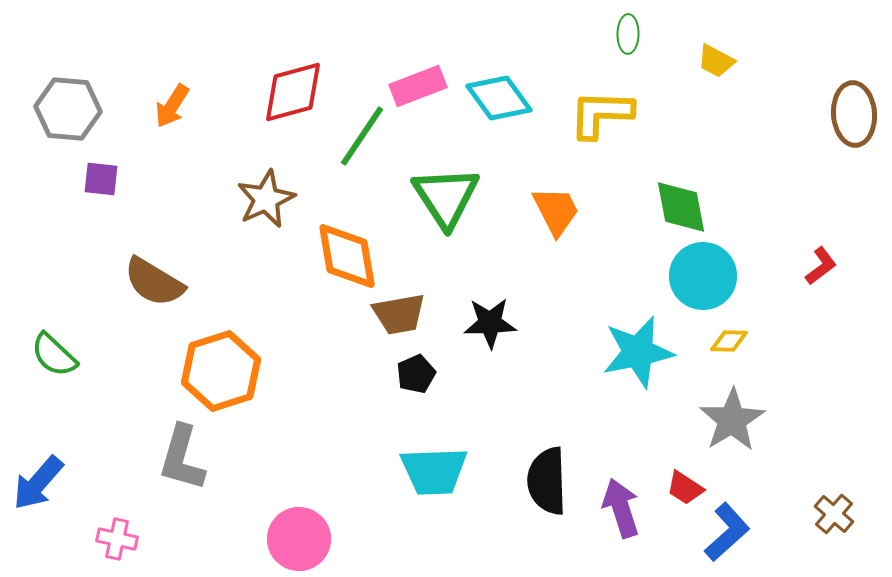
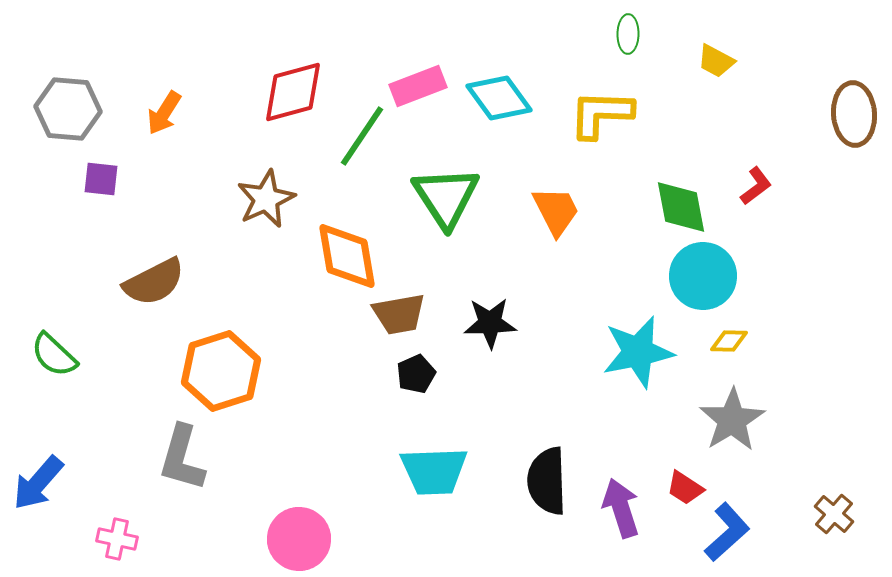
orange arrow: moved 8 px left, 7 px down
red L-shape: moved 65 px left, 80 px up
brown semicircle: rotated 58 degrees counterclockwise
